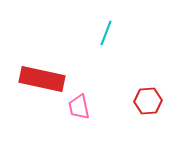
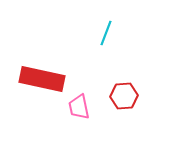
red hexagon: moved 24 px left, 5 px up
